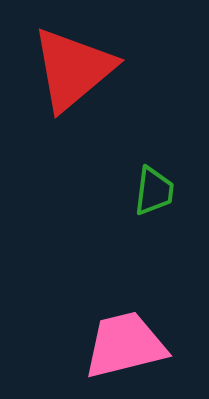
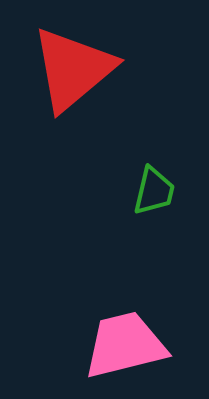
green trapezoid: rotated 6 degrees clockwise
